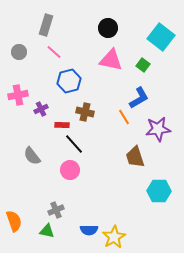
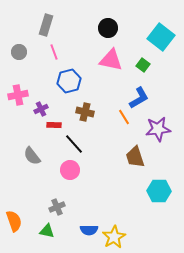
pink line: rotated 28 degrees clockwise
red rectangle: moved 8 px left
gray cross: moved 1 px right, 3 px up
